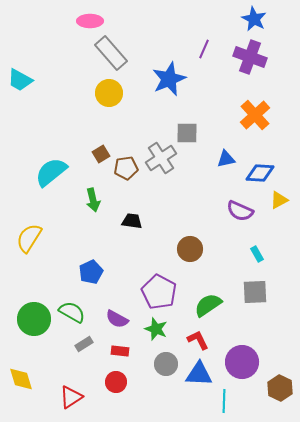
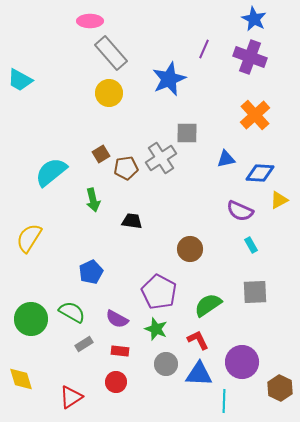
cyan rectangle at (257, 254): moved 6 px left, 9 px up
green circle at (34, 319): moved 3 px left
